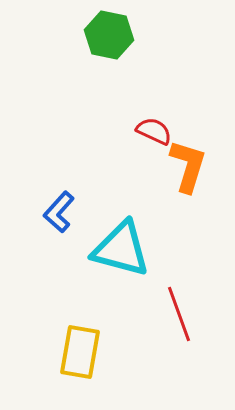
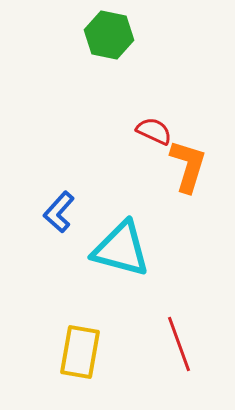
red line: moved 30 px down
